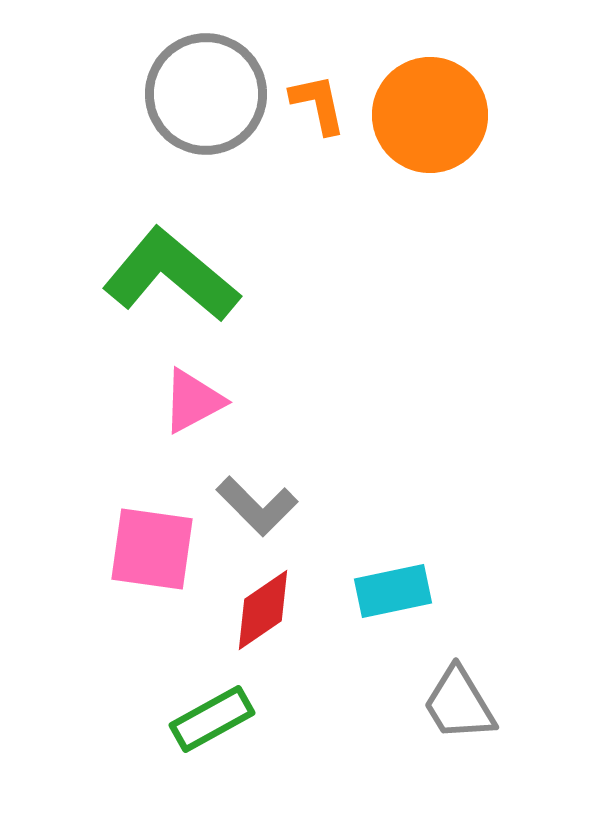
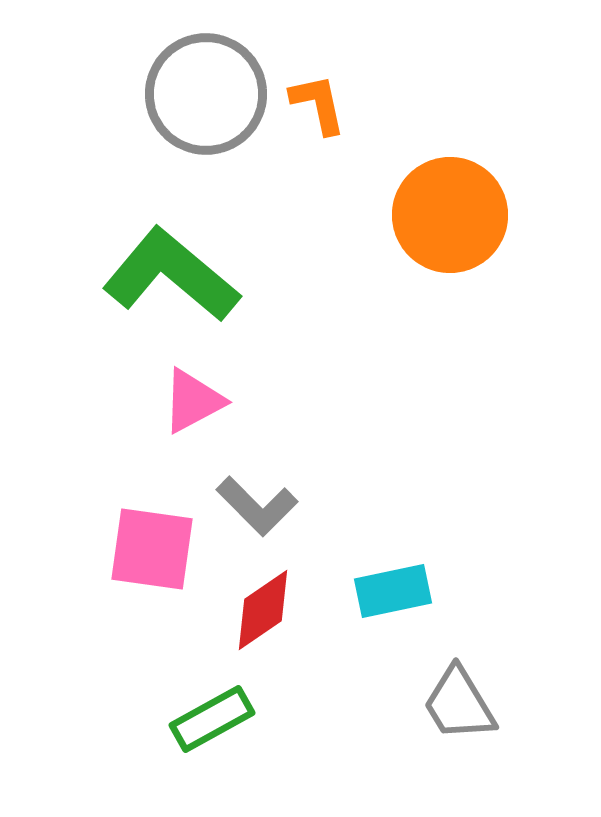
orange circle: moved 20 px right, 100 px down
